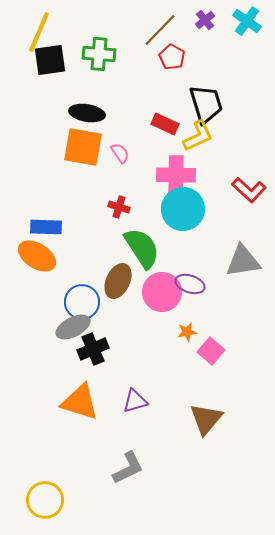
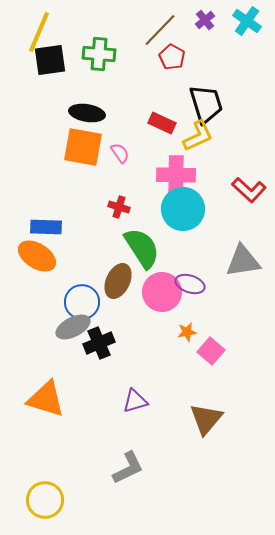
red rectangle: moved 3 px left, 1 px up
black cross: moved 6 px right, 6 px up
orange triangle: moved 34 px left, 3 px up
